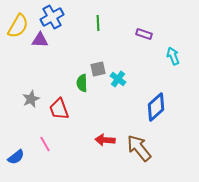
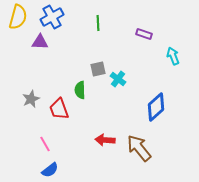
yellow semicircle: moved 9 px up; rotated 15 degrees counterclockwise
purple triangle: moved 2 px down
green semicircle: moved 2 px left, 7 px down
blue semicircle: moved 34 px right, 13 px down
